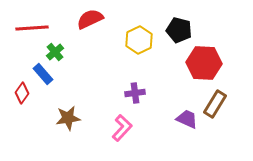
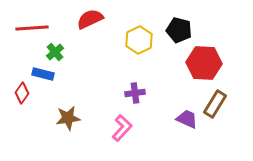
blue rectangle: rotated 35 degrees counterclockwise
